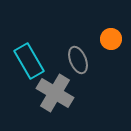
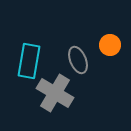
orange circle: moved 1 px left, 6 px down
cyan rectangle: rotated 40 degrees clockwise
